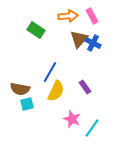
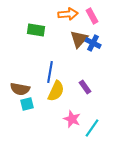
orange arrow: moved 2 px up
green rectangle: rotated 24 degrees counterclockwise
blue line: rotated 20 degrees counterclockwise
